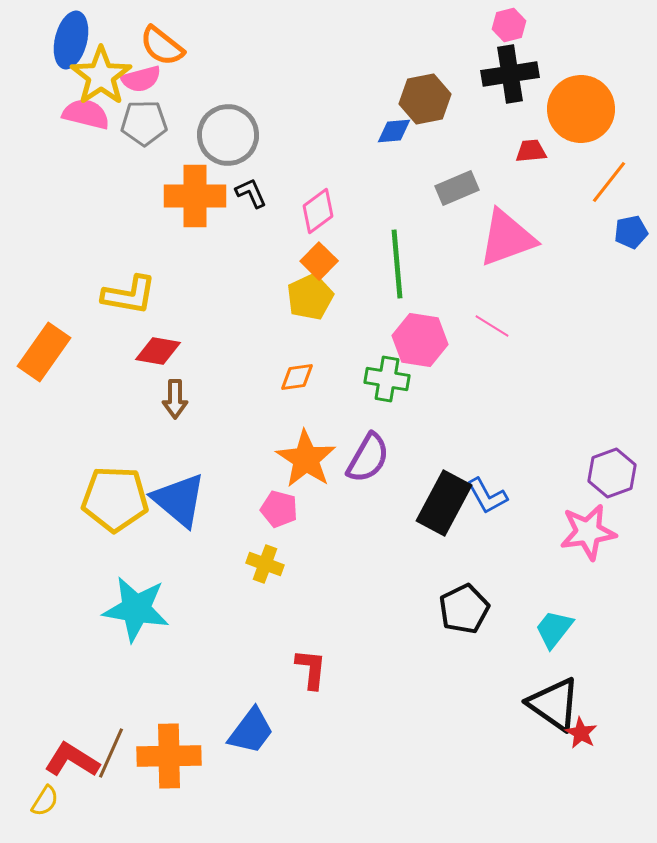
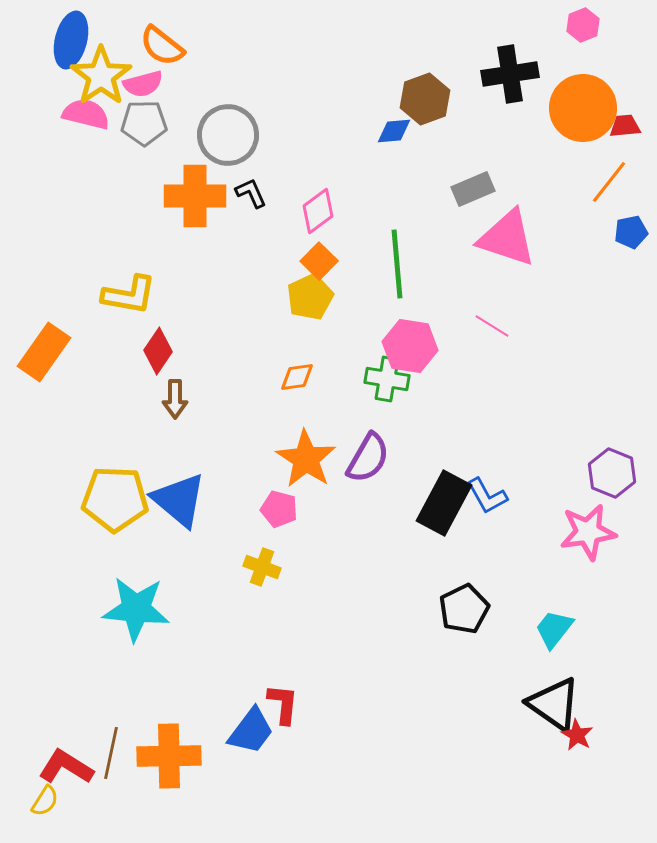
pink hexagon at (509, 25): moved 74 px right; rotated 8 degrees counterclockwise
pink semicircle at (141, 79): moved 2 px right, 5 px down
brown hexagon at (425, 99): rotated 9 degrees counterclockwise
orange circle at (581, 109): moved 2 px right, 1 px up
red trapezoid at (531, 151): moved 94 px right, 25 px up
gray rectangle at (457, 188): moved 16 px right, 1 px down
pink triangle at (507, 238): rotated 38 degrees clockwise
pink hexagon at (420, 340): moved 10 px left, 6 px down
red diamond at (158, 351): rotated 66 degrees counterclockwise
purple hexagon at (612, 473): rotated 18 degrees counterclockwise
yellow cross at (265, 564): moved 3 px left, 3 px down
cyan star at (136, 609): rotated 4 degrees counterclockwise
red L-shape at (311, 669): moved 28 px left, 35 px down
red star at (581, 733): moved 4 px left, 2 px down
brown line at (111, 753): rotated 12 degrees counterclockwise
red L-shape at (72, 760): moved 6 px left, 7 px down
